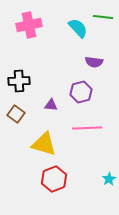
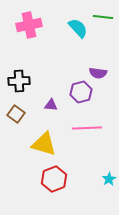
purple semicircle: moved 4 px right, 11 px down
